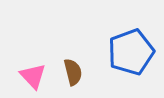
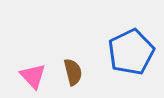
blue pentagon: rotated 6 degrees counterclockwise
